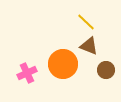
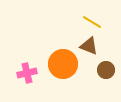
yellow line: moved 6 px right; rotated 12 degrees counterclockwise
pink cross: rotated 12 degrees clockwise
